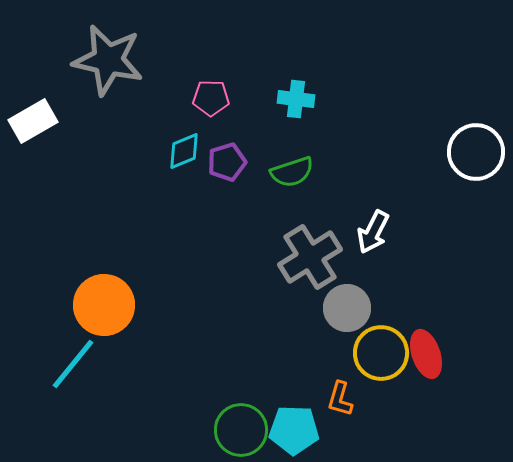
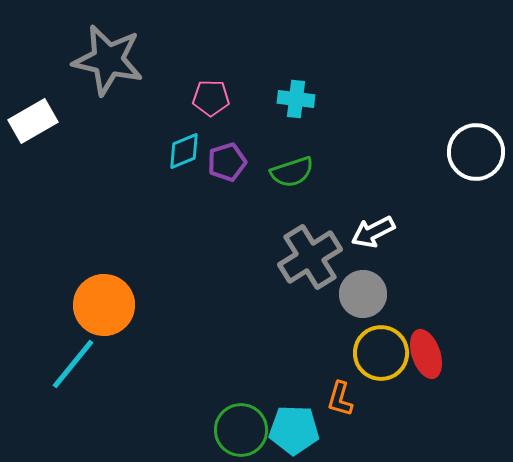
white arrow: rotated 36 degrees clockwise
gray circle: moved 16 px right, 14 px up
